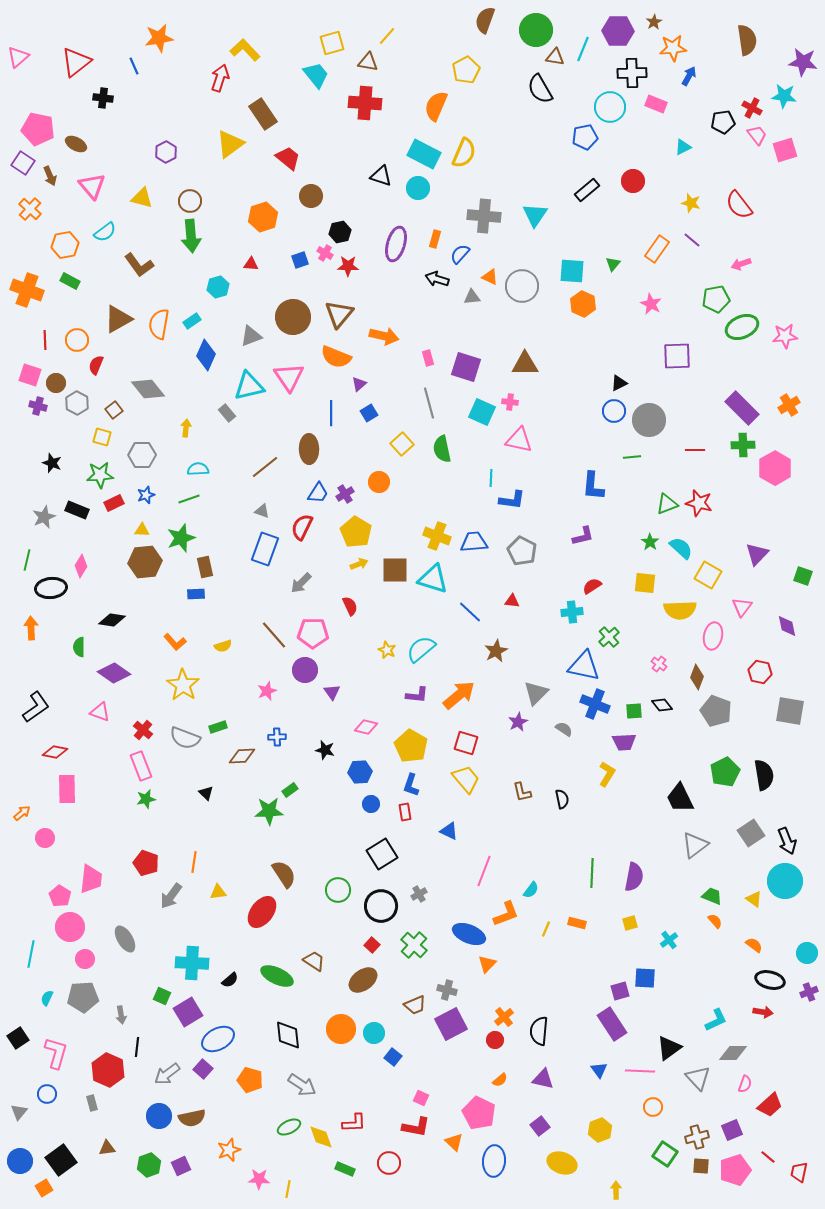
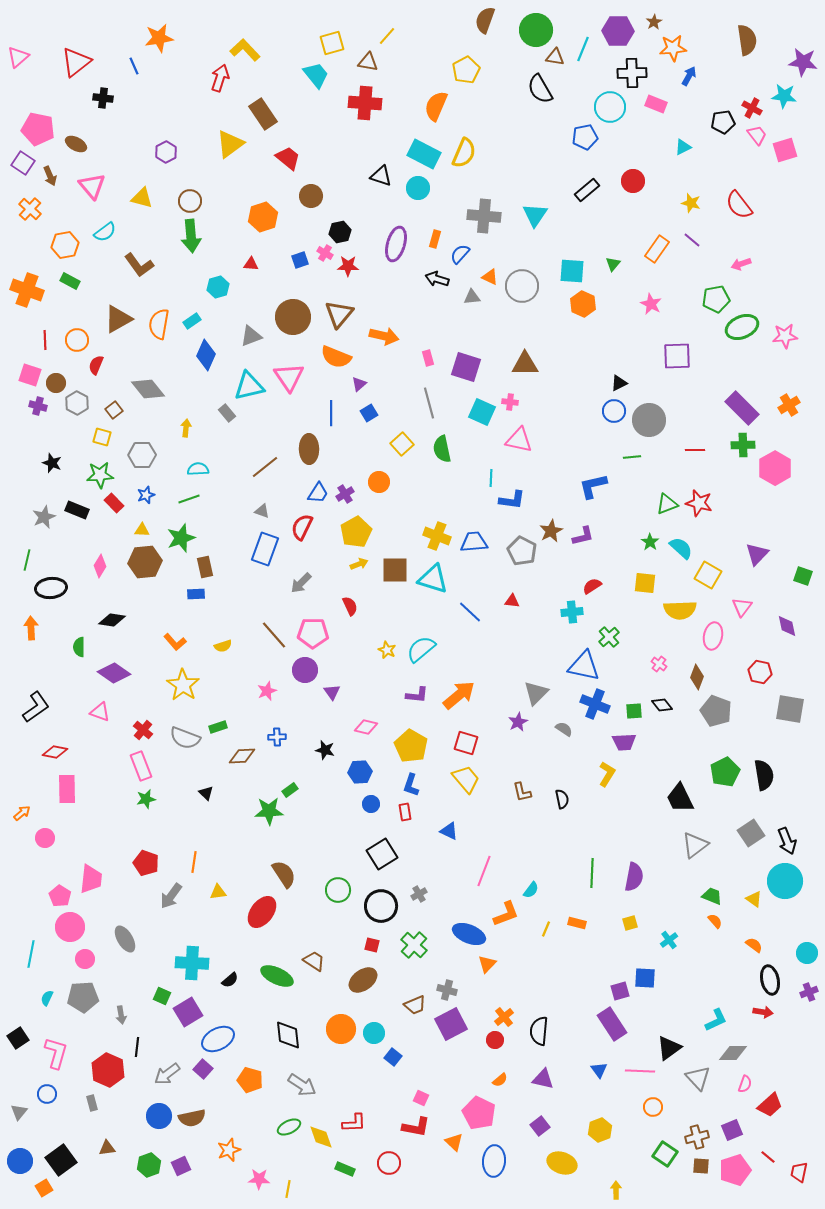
blue L-shape at (593, 486): rotated 72 degrees clockwise
red rectangle at (114, 503): rotated 72 degrees clockwise
yellow pentagon at (356, 532): rotated 12 degrees clockwise
pink diamond at (81, 566): moved 19 px right
brown star at (496, 651): moved 55 px right, 120 px up
gray square at (790, 711): moved 2 px up
red square at (372, 945): rotated 28 degrees counterclockwise
black ellipse at (770, 980): rotated 64 degrees clockwise
